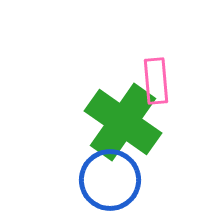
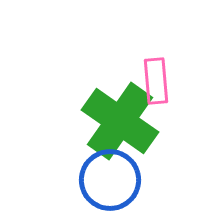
green cross: moved 3 px left, 1 px up
